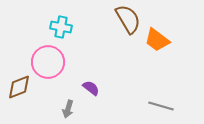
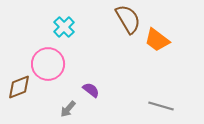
cyan cross: moved 3 px right; rotated 35 degrees clockwise
pink circle: moved 2 px down
purple semicircle: moved 2 px down
gray arrow: rotated 24 degrees clockwise
